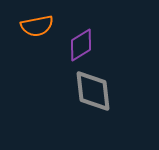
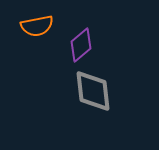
purple diamond: rotated 8 degrees counterclockwise
